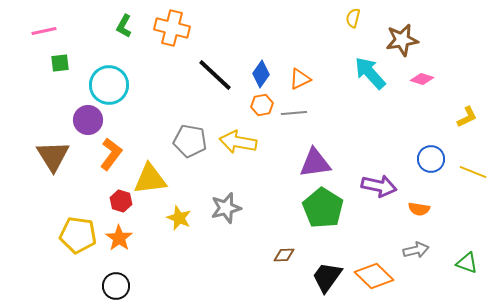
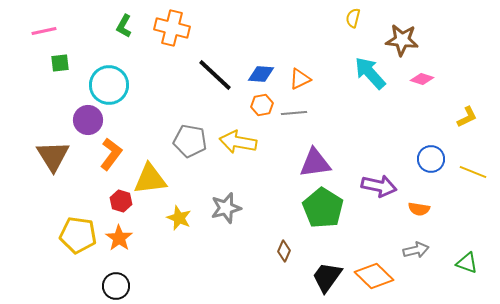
brown star: rotated 16 degrees clockwise
blue diamond: rotated 60 degrees clockwise
brown diamond: moved 4 px up; rotated 65 degrees counterclockwise
